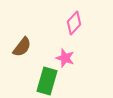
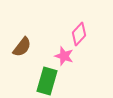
pink diamond: moved 5 px right, 11 px down
pink star: moved 1 px left, 2 px up
